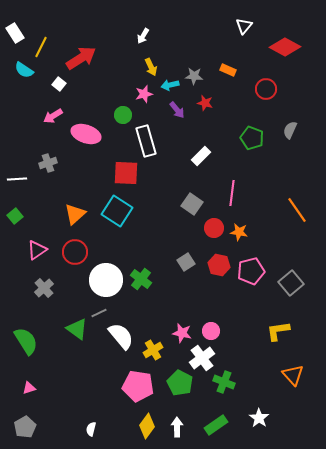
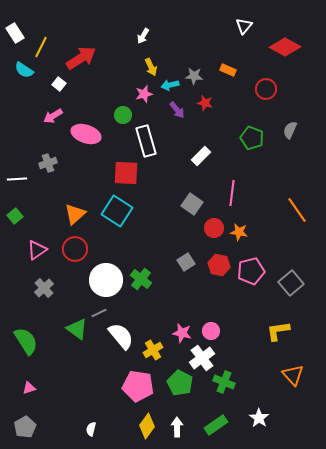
red circle at (75, 252): moved 3 px up
